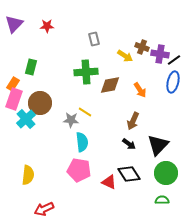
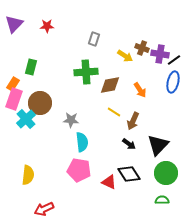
gray rectangle: rotated 32 degrees clockwise
brown cross: moved 1 px down
yellow line: moved 29 px right
